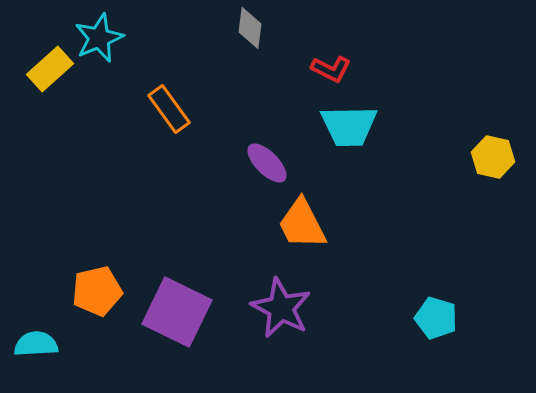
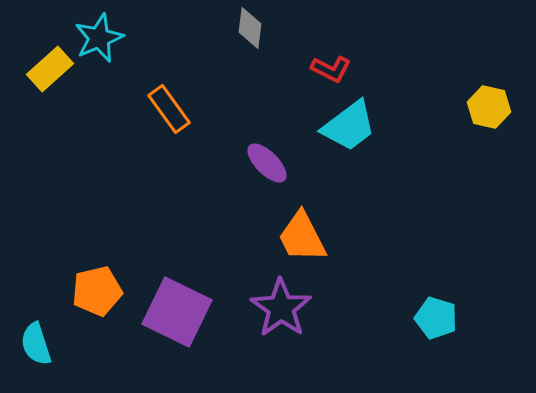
cyan trapezoid: rotated 36 degrees counterclockwise
yellow hexagon: moved 4 px left, 50 px up
orange trapezoid: moved 13 px down
purple star: rotated 8 degrees clockwise
cyan semicircle: rotated 105 degrees counterclockwise
